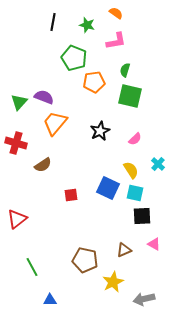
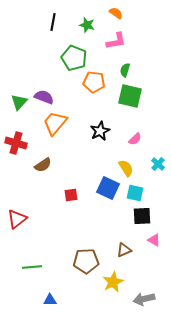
orange pentagon: rotated 15 degrees clockwise
yellow semicircle: moved 5 px left, 2 px up
pink triangle: moved 4 px up
brown pentagon: moved 1 px right, 1 px down; rotated 15 degrees counterclockwise
green line: rotated 66 degrees counterclockwise
